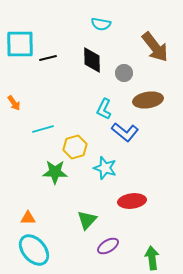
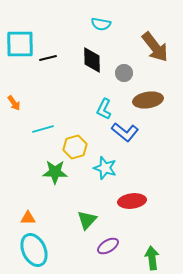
cyan ellipse: rotated 16 degrees clockwise
